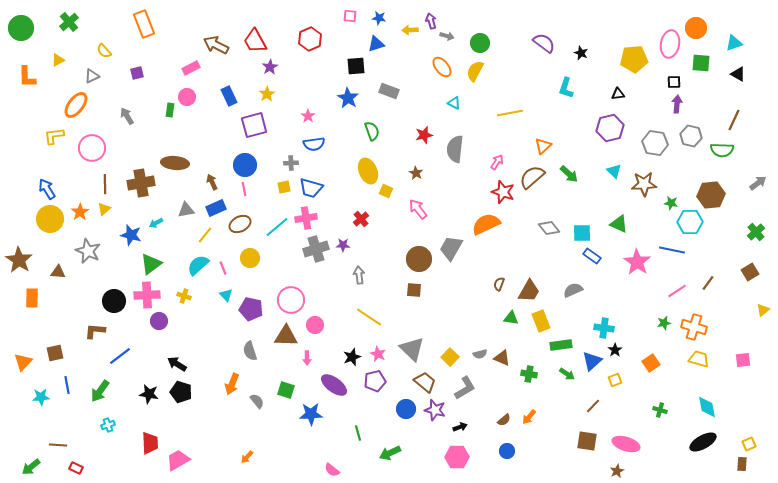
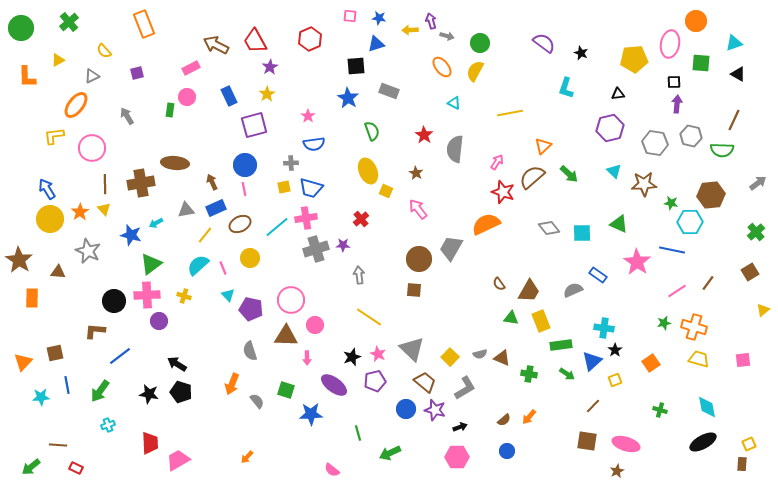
orange circle at (696, 28): moved 7 px up
red star at (424, 135): rotated 24 degrees counterclockwise
yellow triangle at (104, 209): rotated 32 degrees counterclockwise
blue rectangle at (592, 256): moved 6 px right, 19 px down
brown semicircle at (499, 284): rotated 56 degrees counterclockwise
cyan triangle at (226, 295): moved 2 px right
